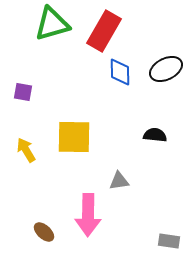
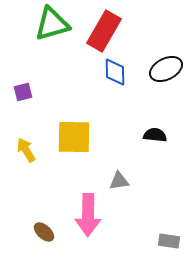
blue diamond: moved 5 px left
purple square: rotated 24 degrees counterclockwise
